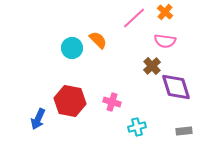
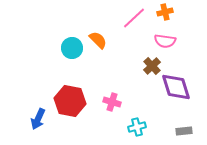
orange cross: rotated 35 degrees clockwise
